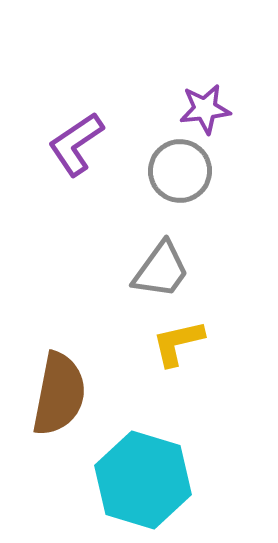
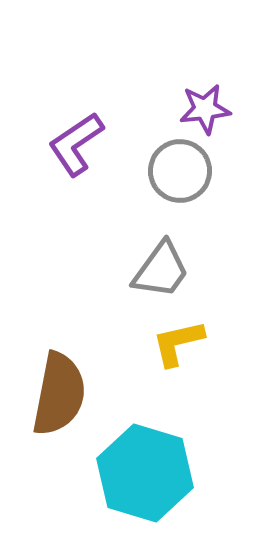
cyan hexagon: moved 2 px right, 7 px up
